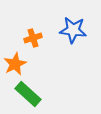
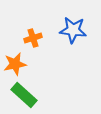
orange star: rotated 15 degrees clockwise
green rectangle: moved 4 px left, 1 px down
